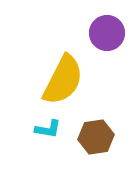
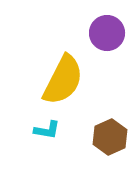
cyan L-shape: moved 1 px left, 1 px down
brown hexagon: moved 14 px right; rotated 16 degrees counterclockwise
